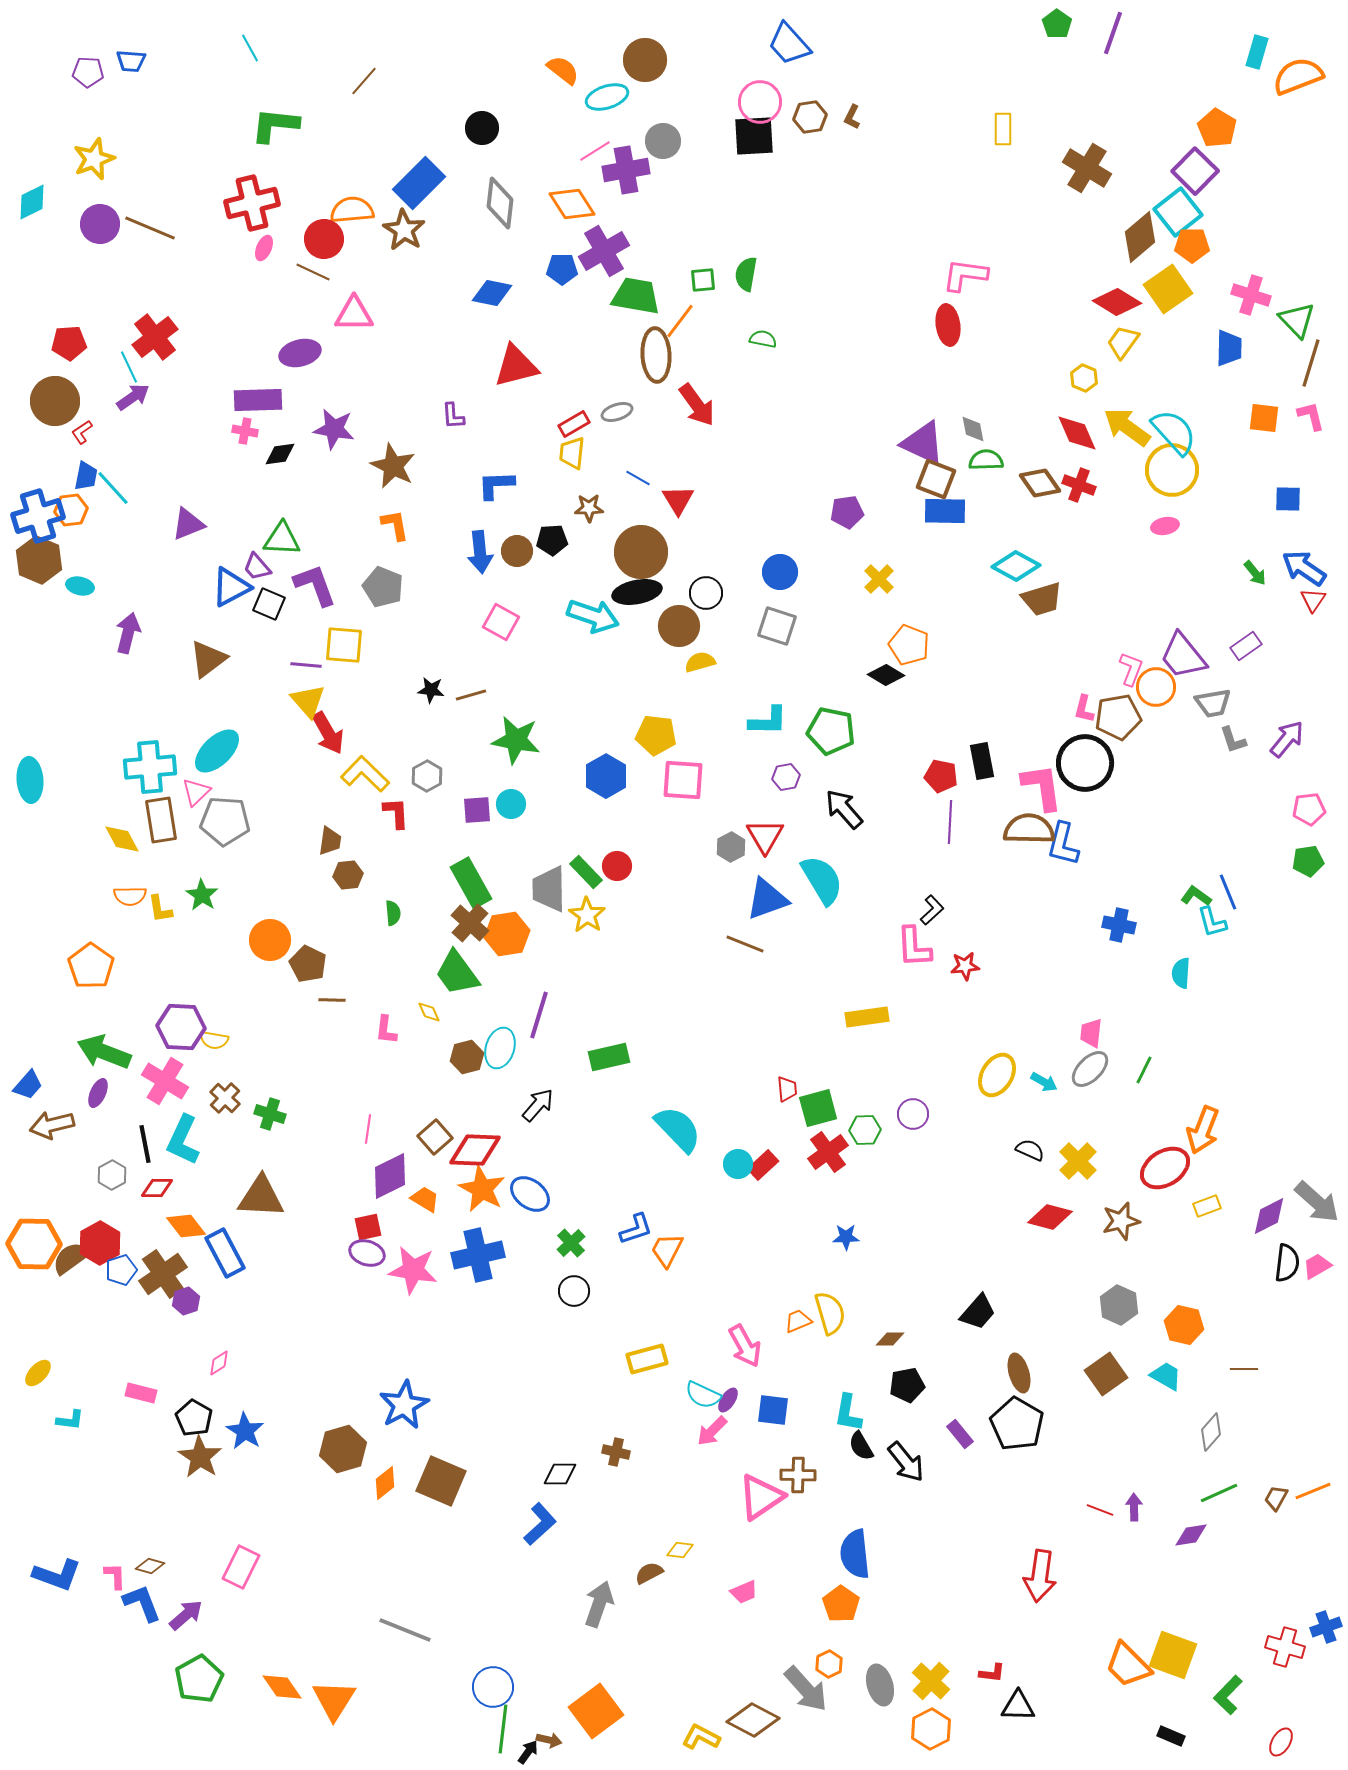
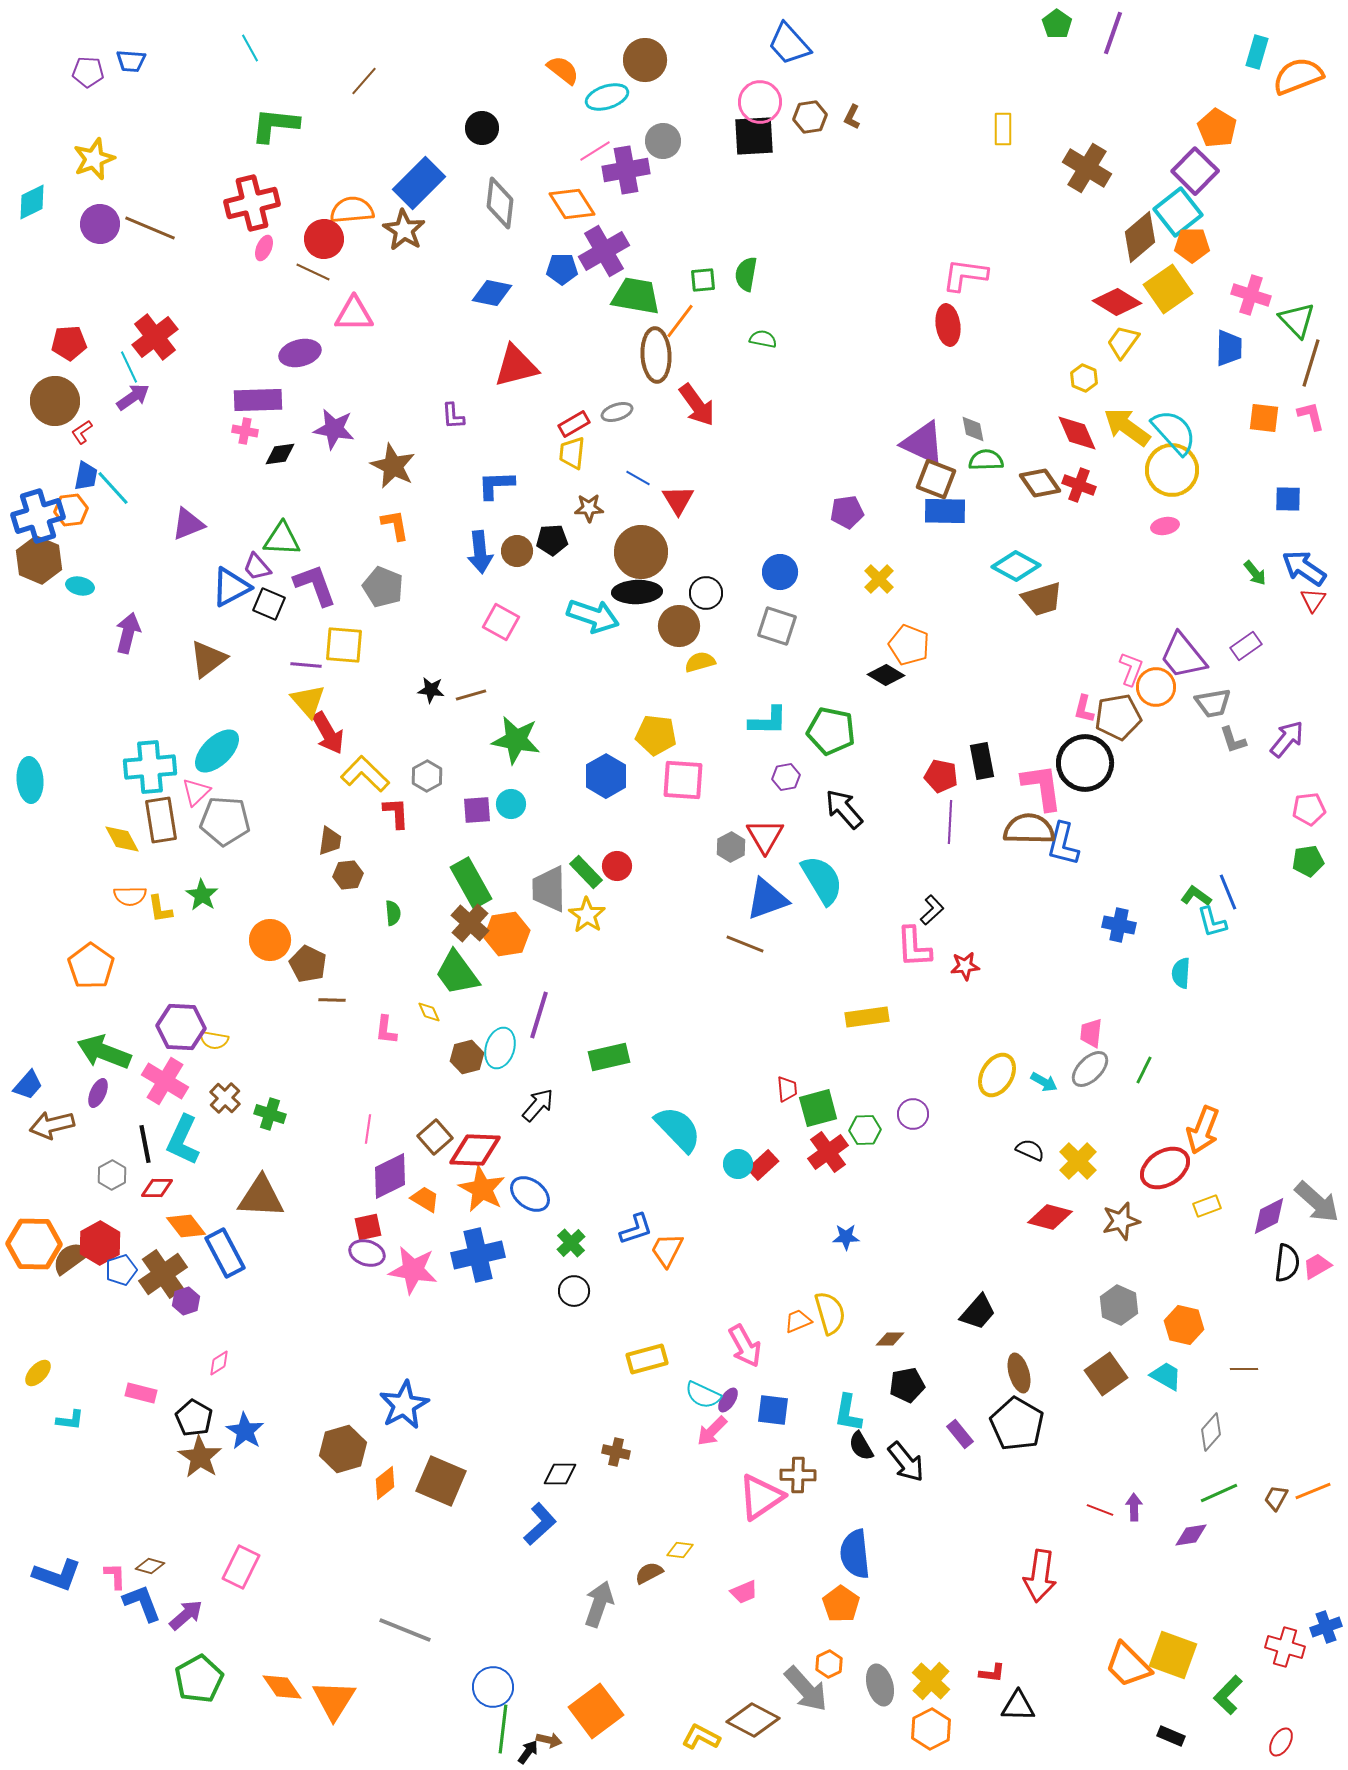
black ellipse at (637, 592): rotated 9 degrees clockwise
